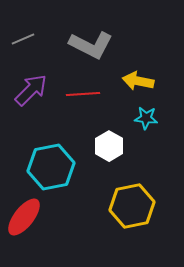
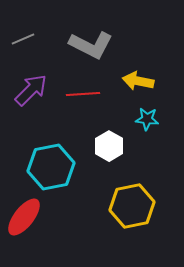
cyan star: moved 1 px right, 1 px down
